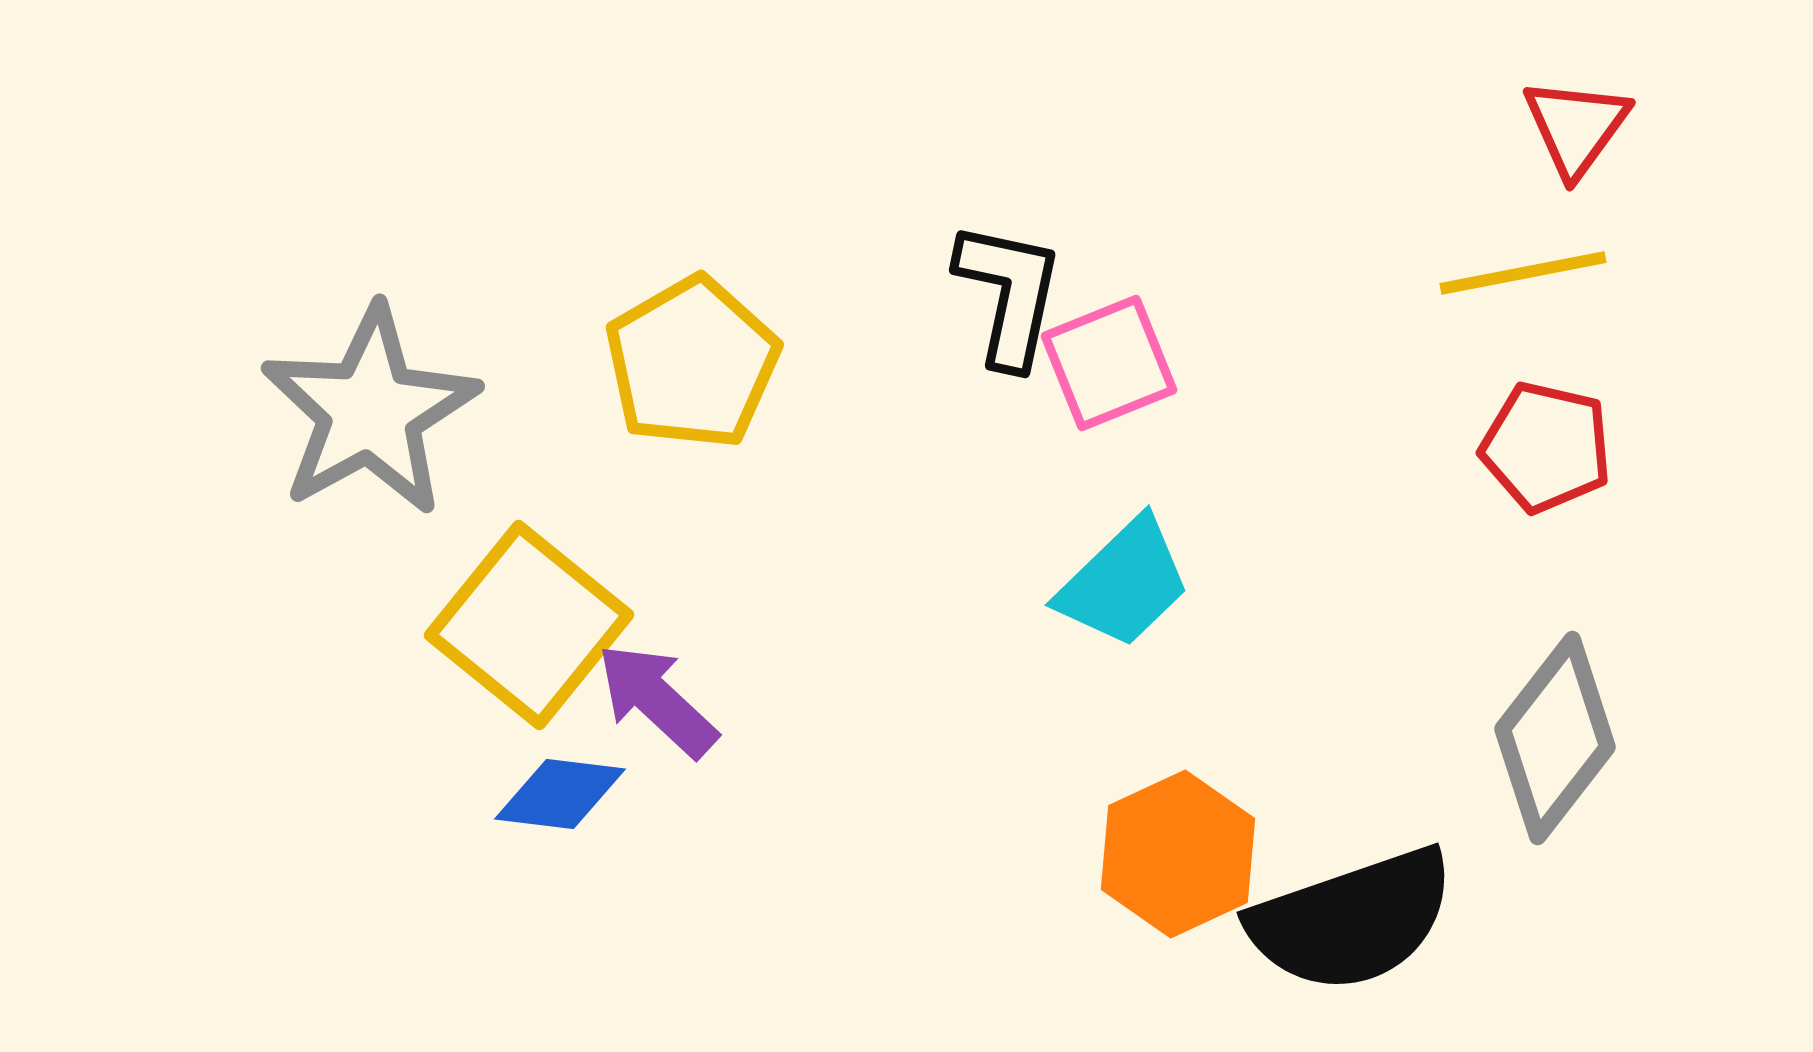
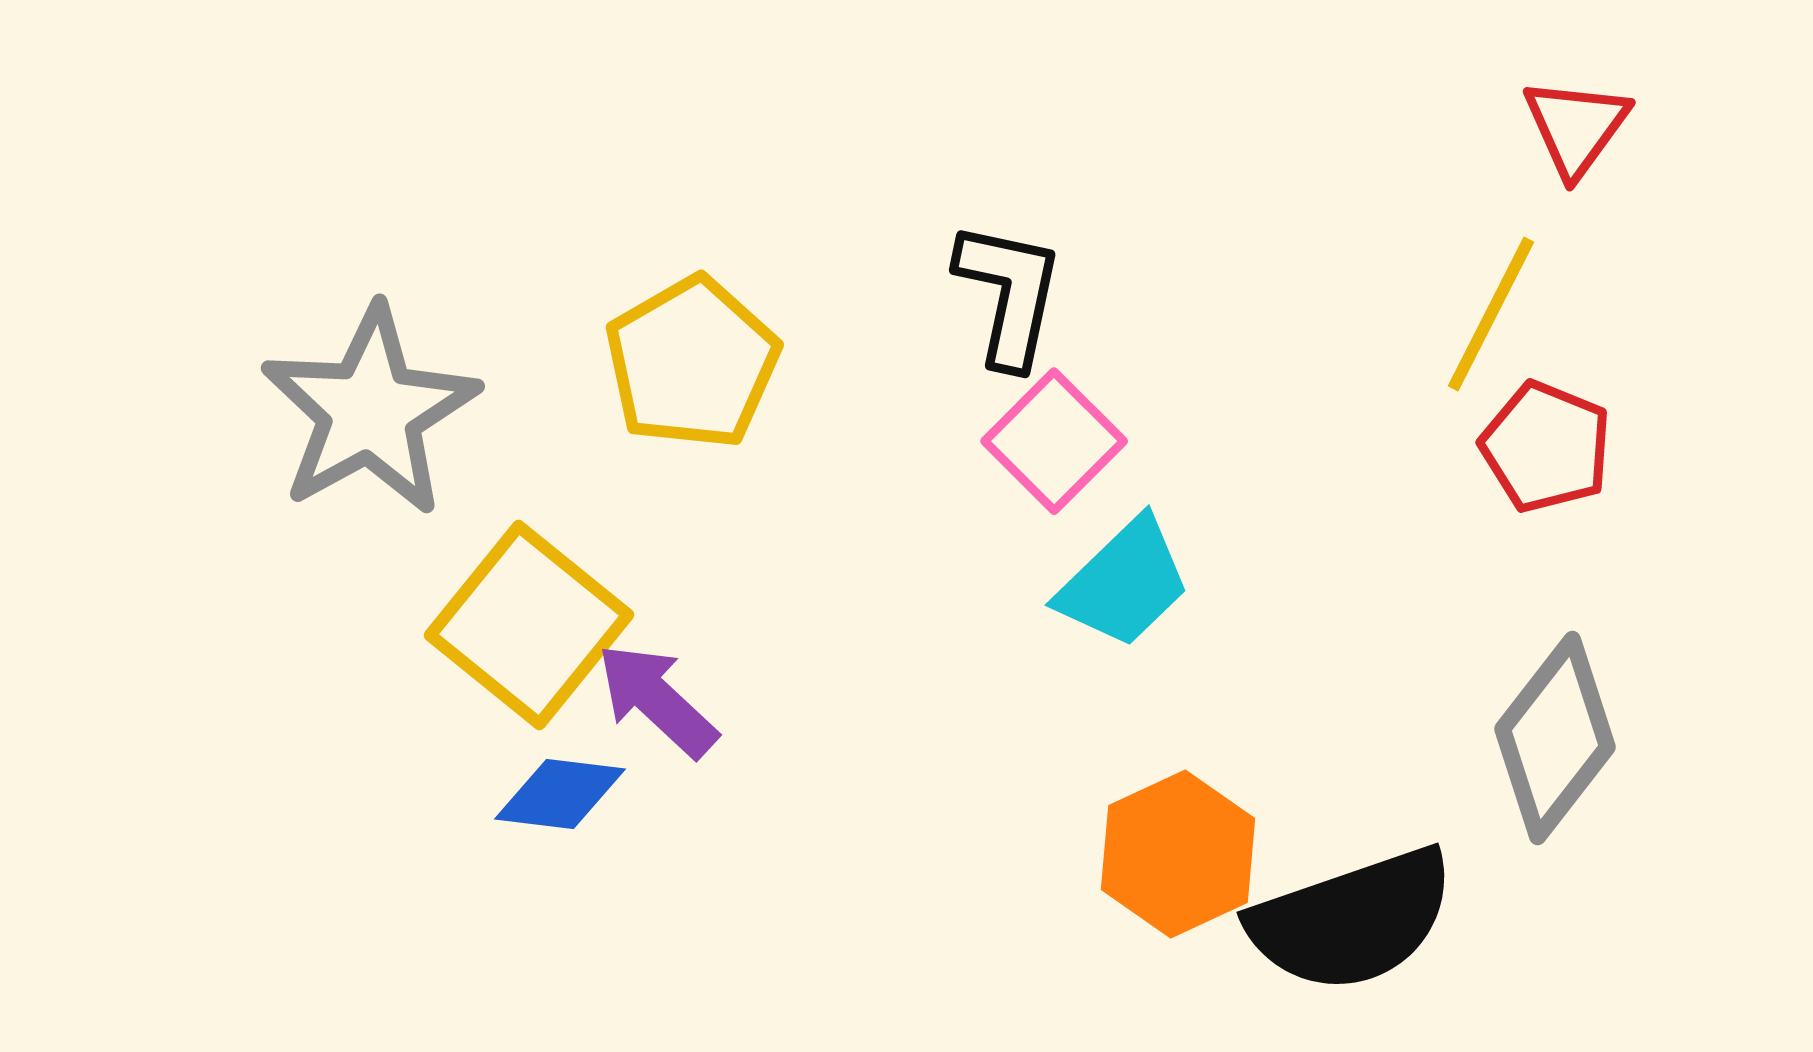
yellow line: moved 32 px left, 41 px down; rotated 52 degrees counterclockwise
pink square: moved 55 px left, 78 px down; rotated 23 degrees counterclockwise
red pentagon: rotated 9 degrees clockwise
